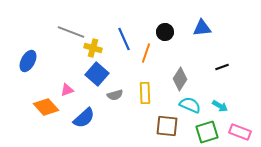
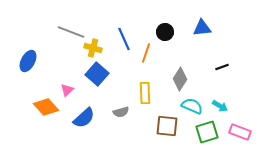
pink triangle: rotated 24 degrees counterclockwise
gray semicircle: moved 6 px right, 17 px down
cyan semicircle: moved 2 px right, 1 px down
